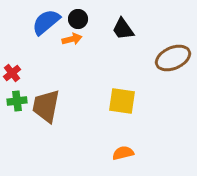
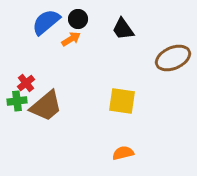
orange arrow: moved 1 px left; rotated 18 degrees counterclockwise
red cross: moved 14 px right, 10 px down
brown trapezoid: rotated 141 degrees counterclockwise
